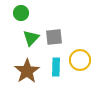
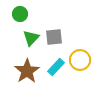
green circle: moved 1 px left, 1 px down
cyan rectangle: rotated 42 degrees clockwise
